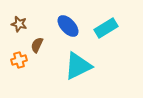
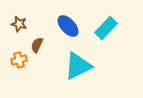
cyan rectangle: rotated 15 degrees counterclockwise
